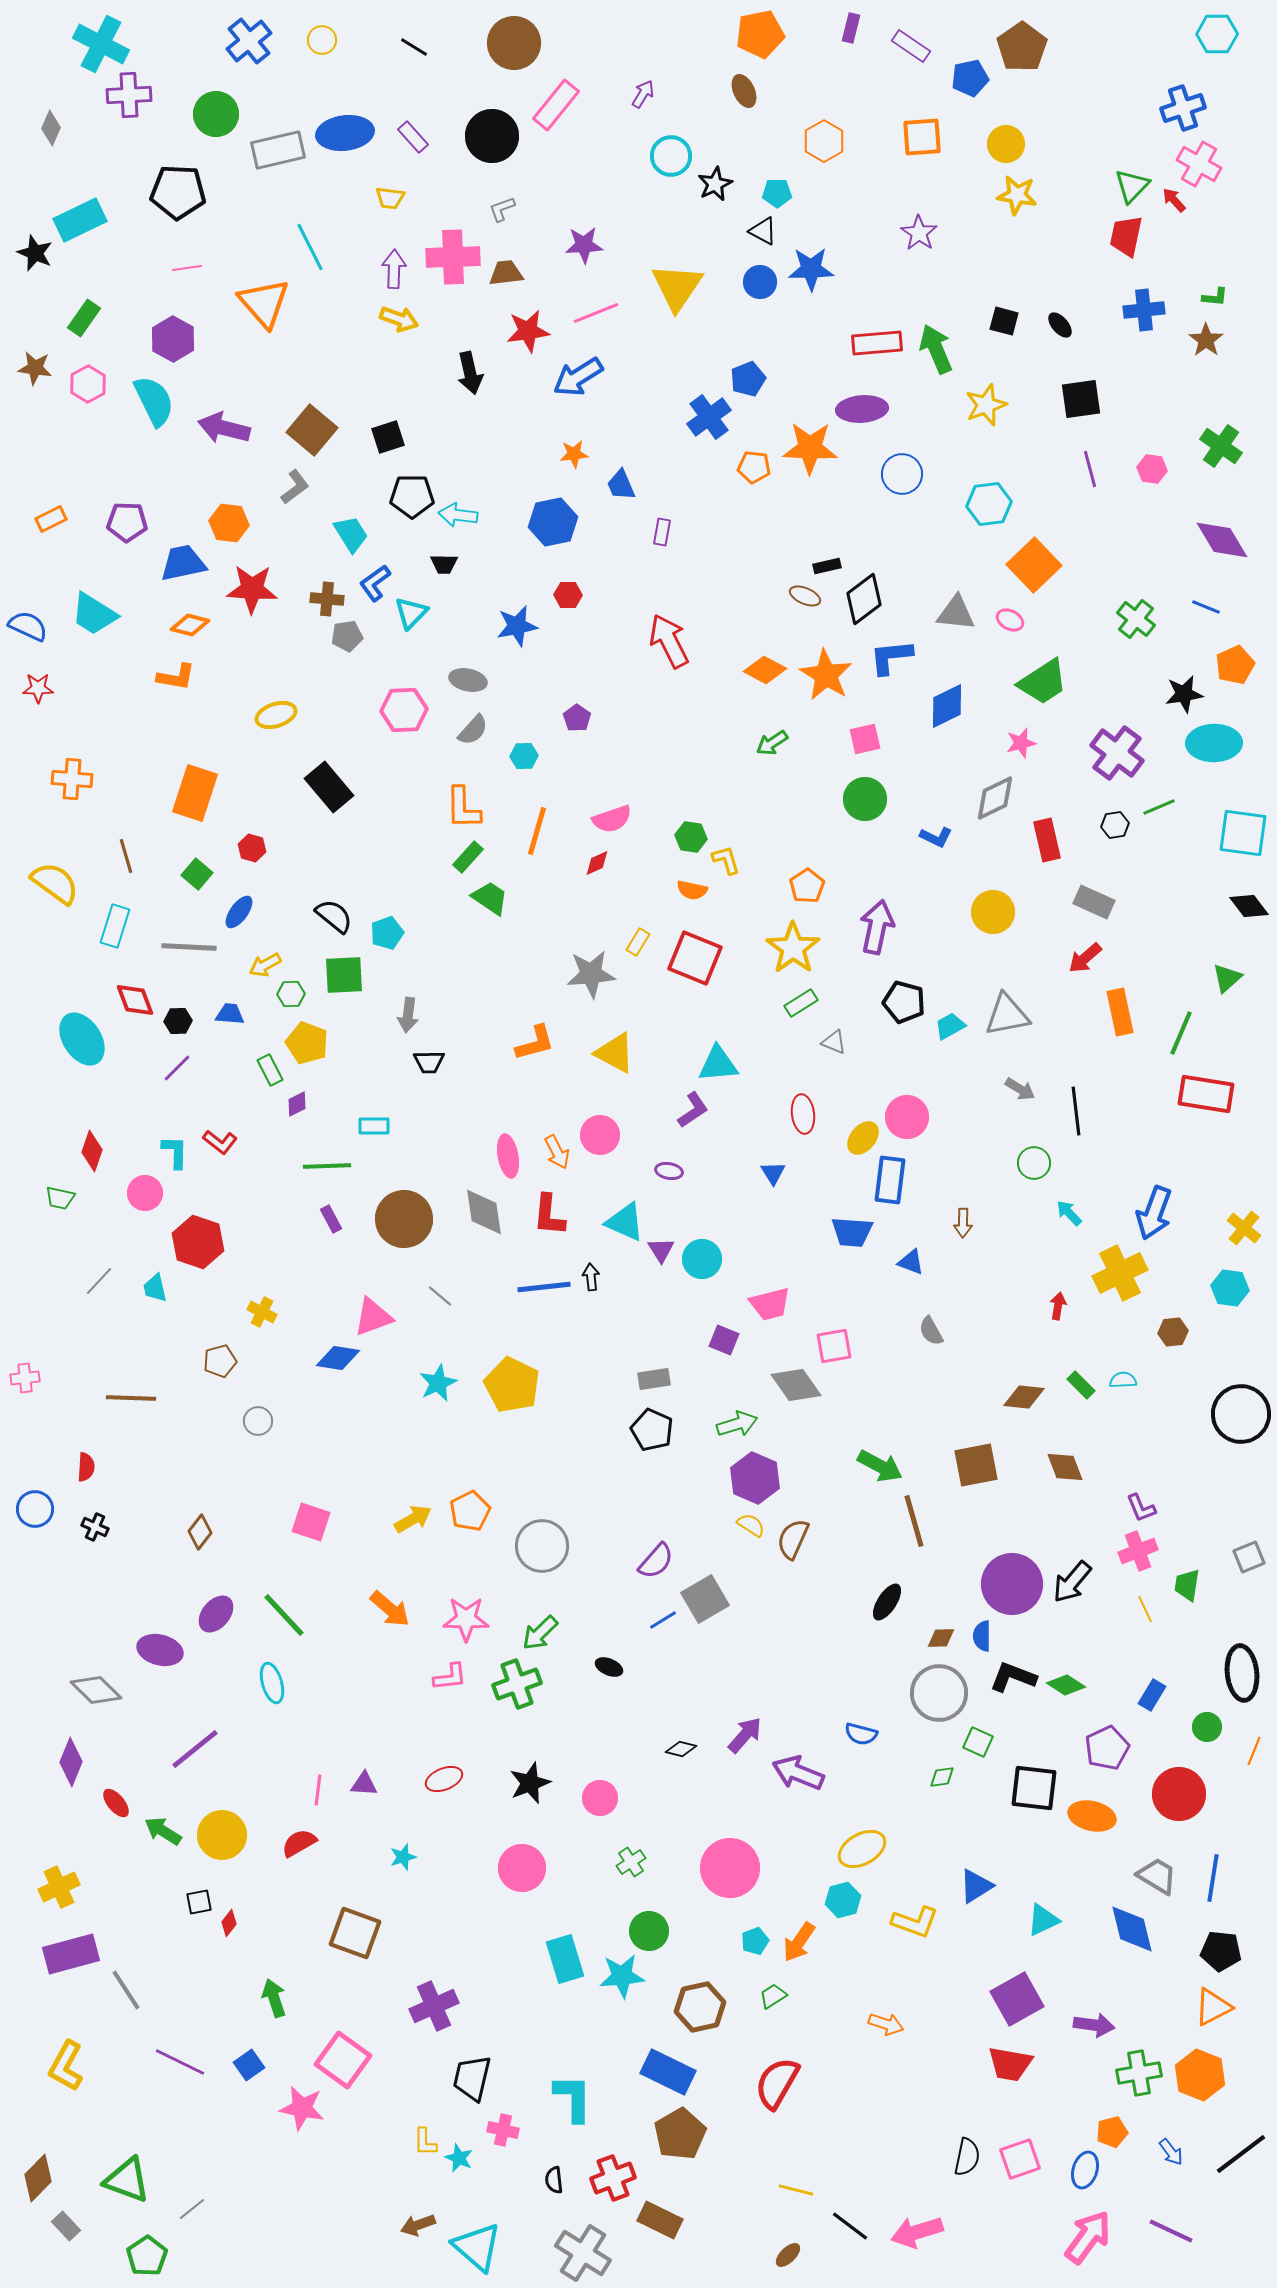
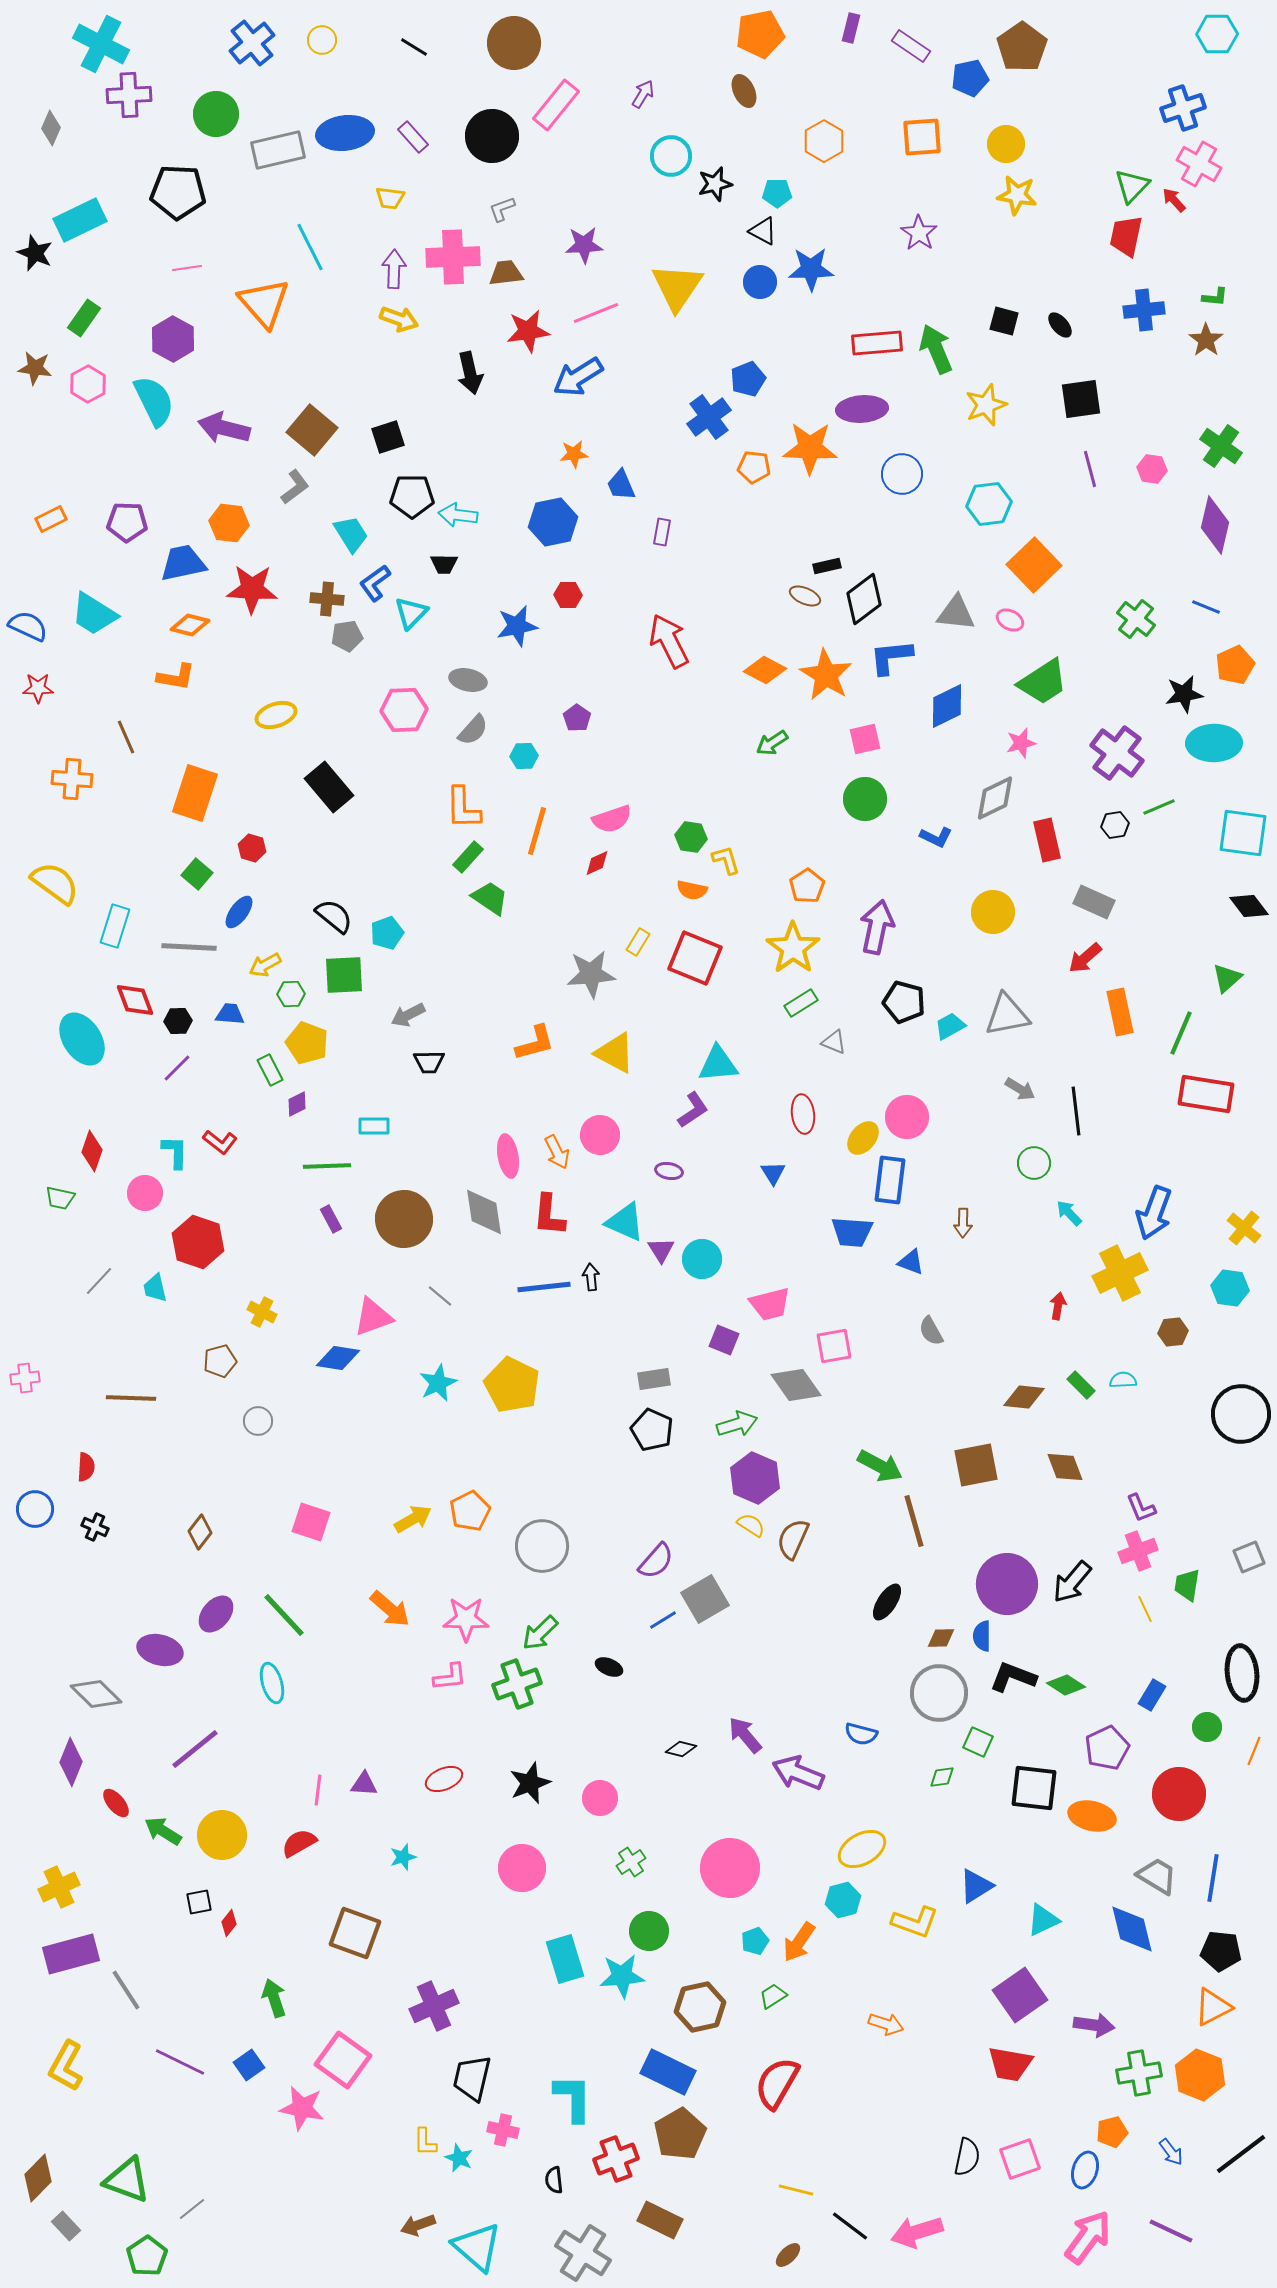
blue cross at (249, 41): moved 3 px right, 2 px down
black star at (715, 184): rotated 12 degrees clockwise
purple diamond at (1222, 540): moved 7 px left, 15 px up; rotated 44 degrees clockwise
brown line at (126, 856): moved 119 px up; rotated 8 degrees counterclockwise
gray arrow at (408, 1015): rotated 56 degrees clockwise
purple circle at (1012, 1584): moved 5 px left
gray diamond at (96, 1690): moved 4 px down
purple arrow at (745, 1735): rotated 81 degrees counterclockwise
purple square at (1017, 1999): moved 3 px right, 4 px up; rotated 6 degrees counterclockwise
red cross at (613, 2178): moved 3 px right, 19 px up
